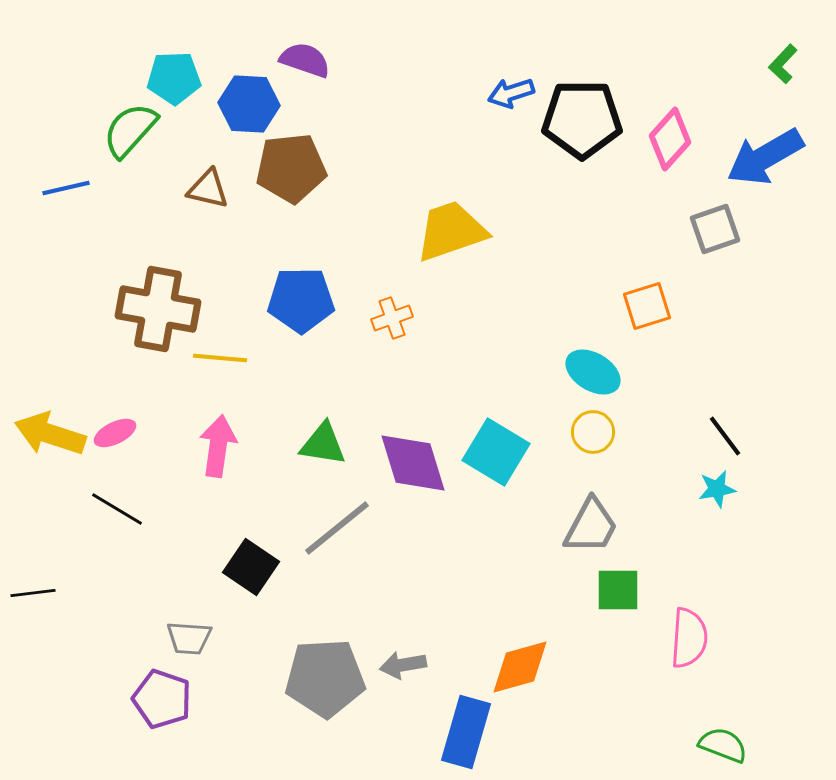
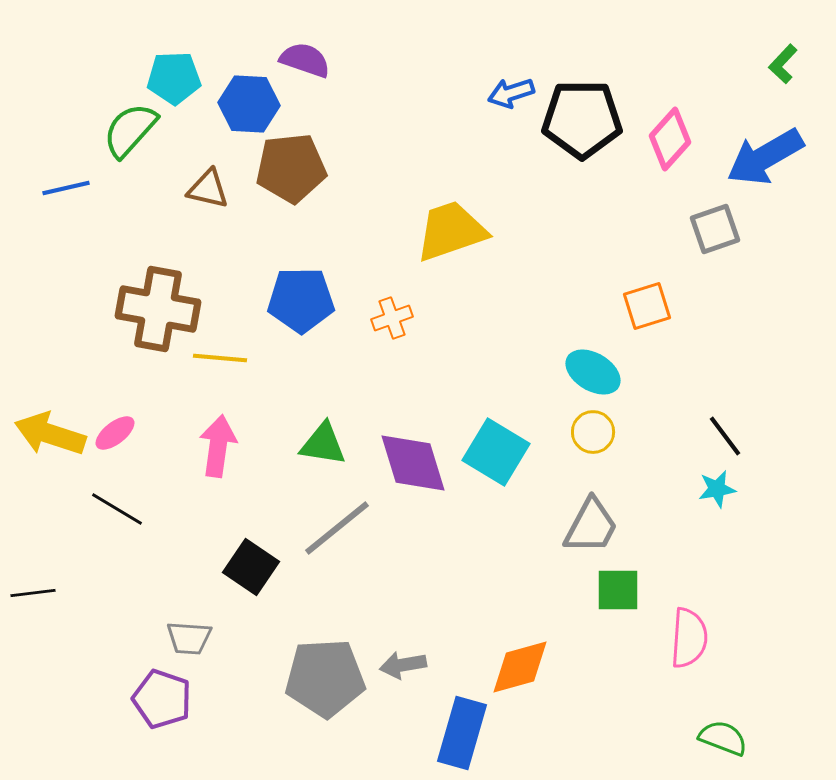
pink ellipse at (115, 433): rotated 12 degrees counterclockwise
blue rectangle at (466, 732): moved 4 px left, 1 px down
green semicircle at (723, 745): moved 7 px up
